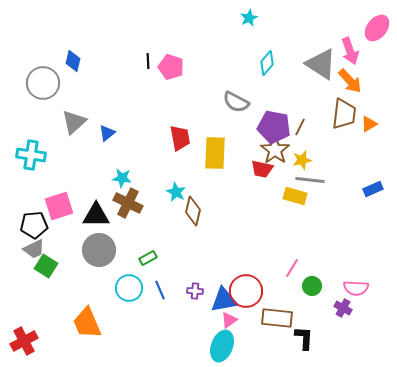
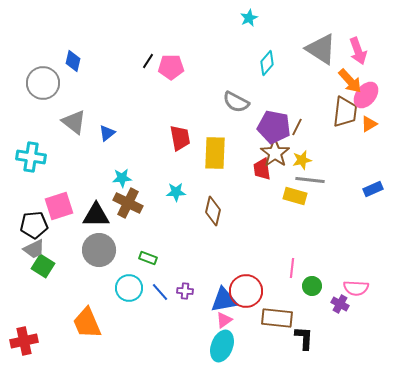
pink ellipse at (377, 28): moved 11 px left, 67 px down
pink arrow at (350, 51): moved 8 px right
black line at (148, 61): rotated 35 degrees clockwise
gray triangle at (321, 64): moved 15 px up
pink pentagon at (171, 67): rotated 20 degrees counterclockwise
brown trapezoid at (344, 114): moved 1 px right, 2 px up
gray triangle at (74, 122): rotated 40 degrees counterclockwise
brown line at (300, 127): moved 3 px left
brown star at (275, 150): moved 3 px down
cyan cross at (31, 155): moved 2 px down
red trapezoid at (262, 169): rotated 70 degrees clockwise
cyan star at (122, 178): rotated 12 degrees counterclockwise
cyan star at (176, 192): rotated 30 degrees counterclockwise
brown diamond at (193, 211): moved 20 px right
green rectangle at (148, 258): rotated 48 degrees clockwise
green square at (46, 266): moved 3 px left
pink line at (292, 268): rotated 24 degrees counterclockwise
blue line at (160, 290): moved 2 px down; rotated 18 degrees counterclockwise
purple cross at (195, 291): moved 10 px left
purple cross at (343, 308): moved 3 px left, 4 px up
pink triangle at (229, 320): moved 5 px left
red cross at (24, 341): rotated 16 degrees clockwise
